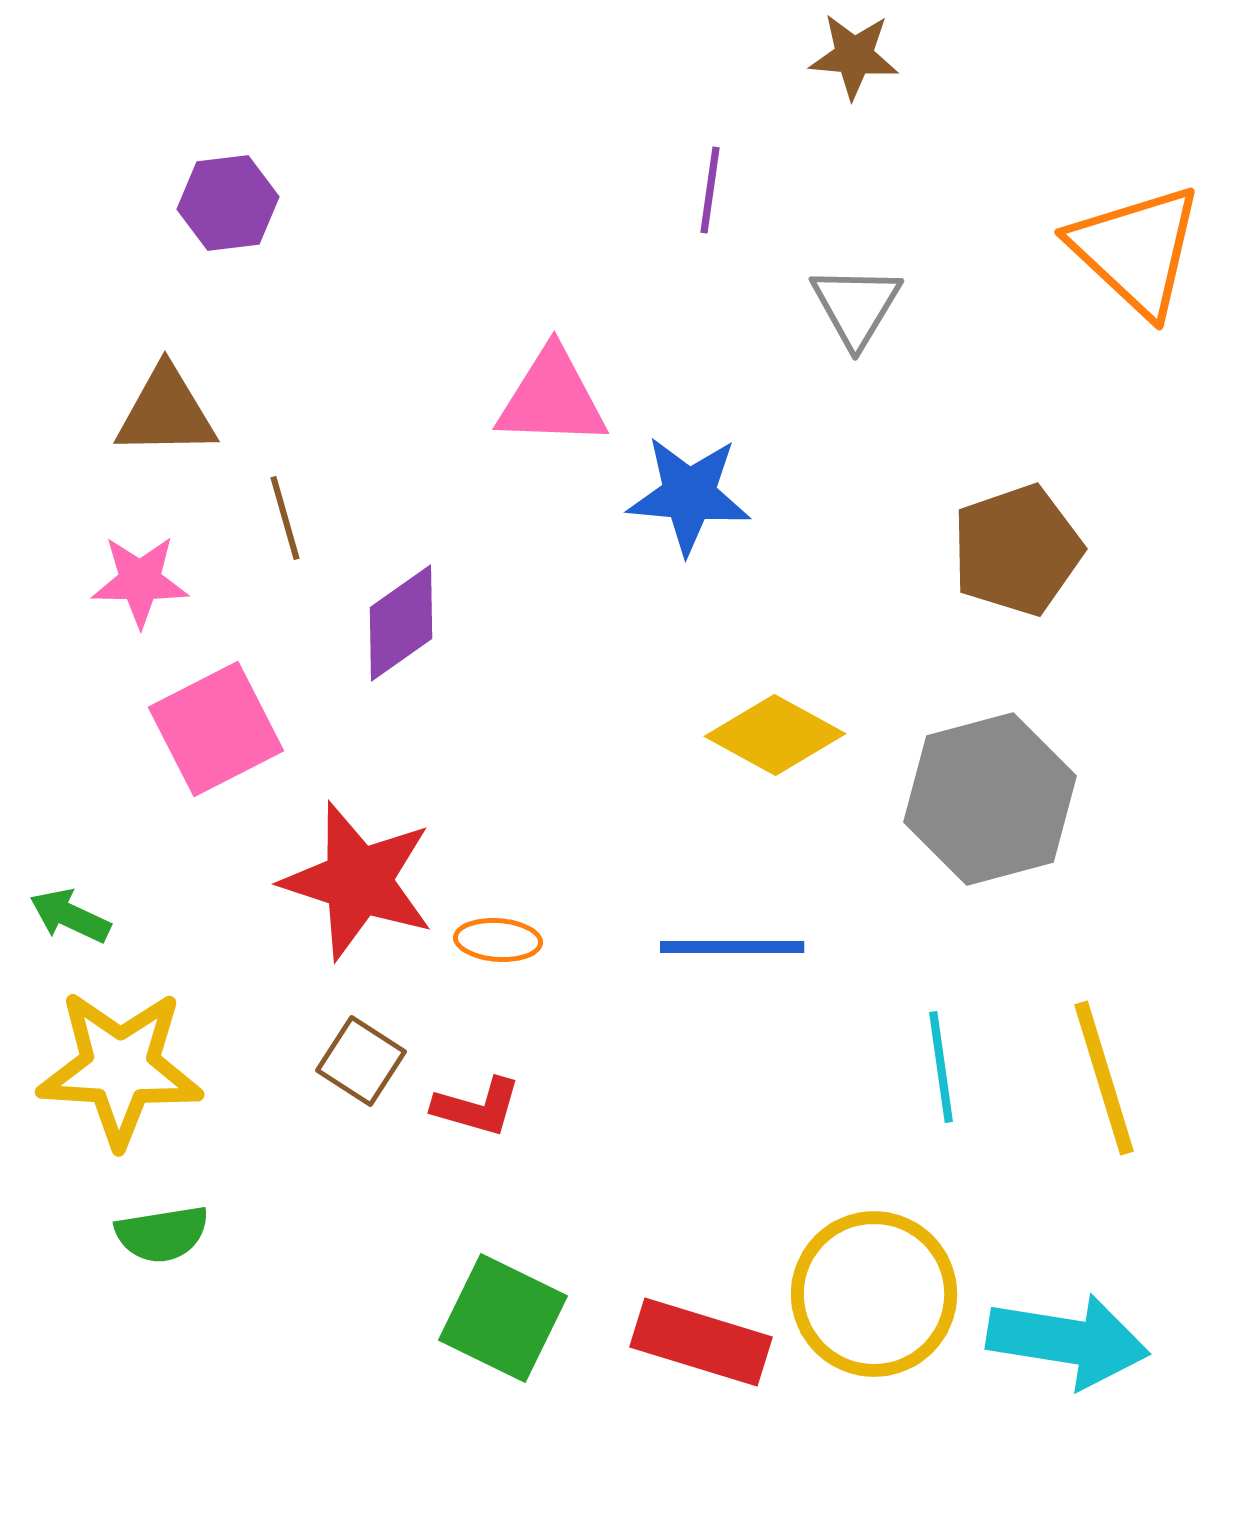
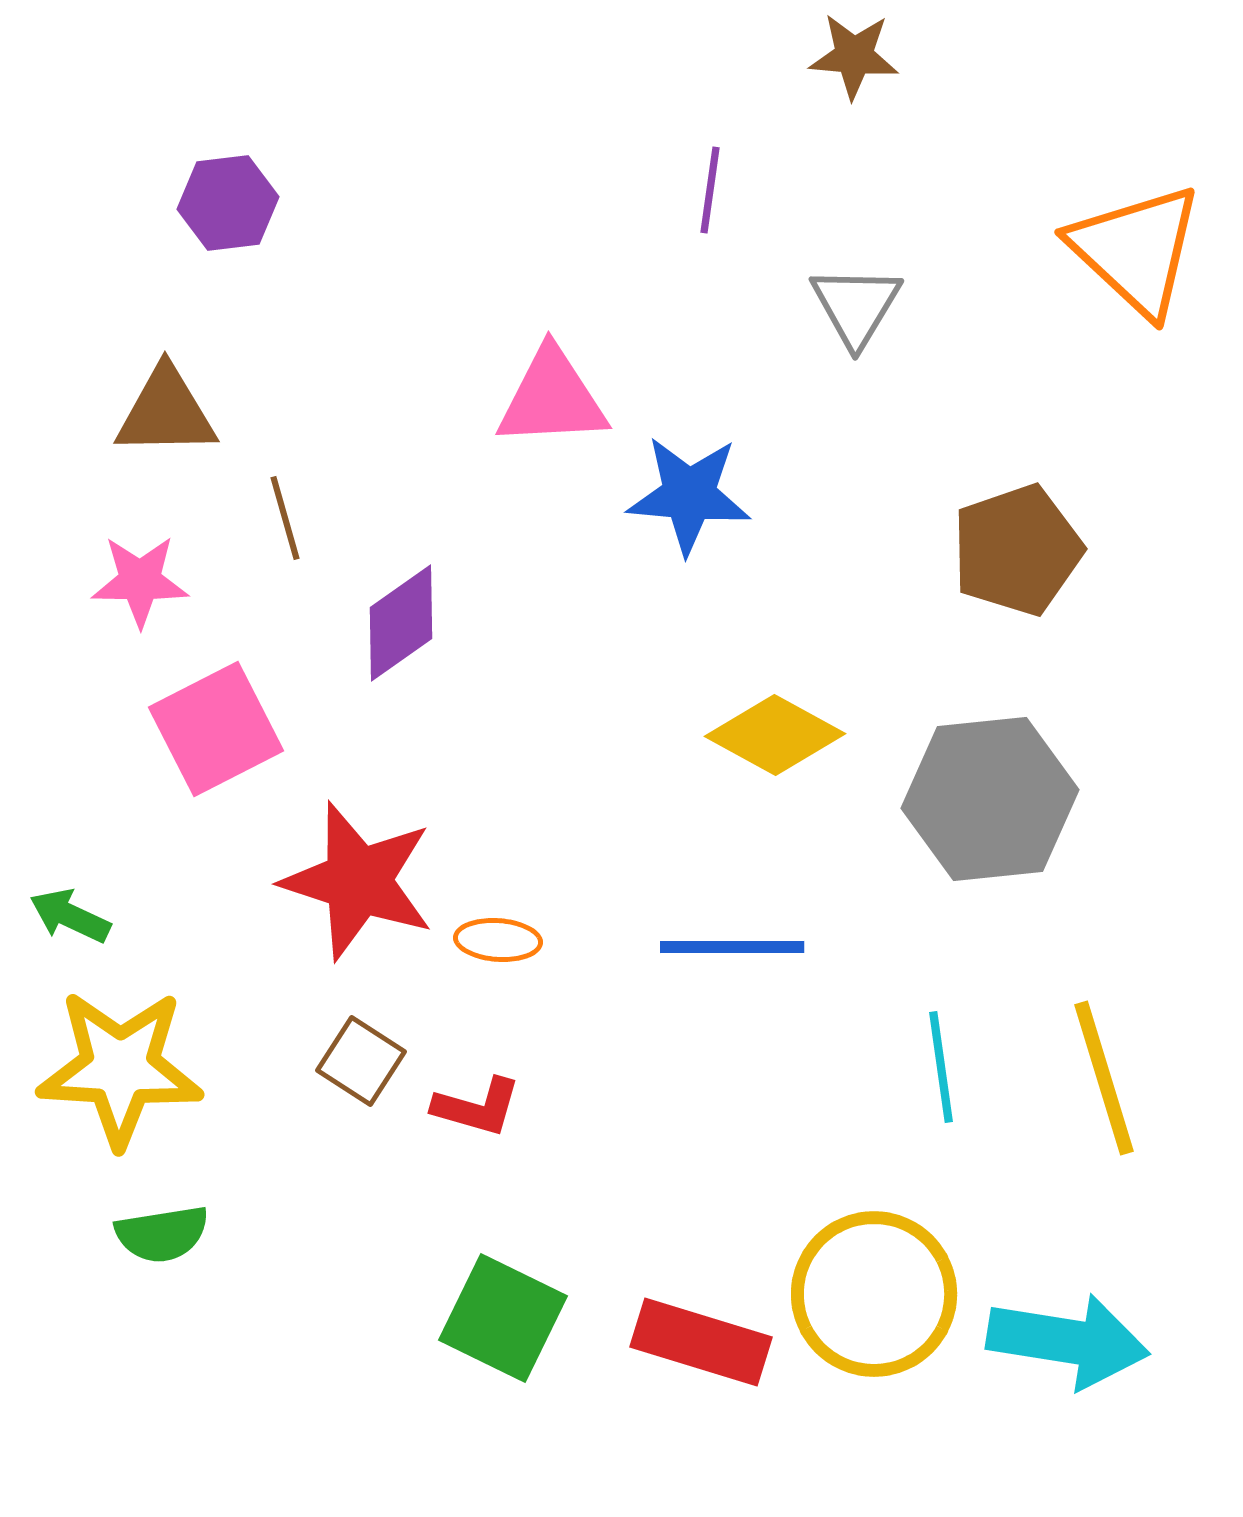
pink triangle: rotated 5 degrees counterclockwise
gray hexagon: rotated 9 degrees clockwise
